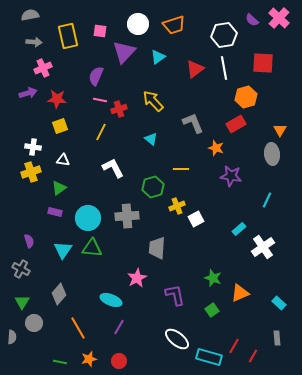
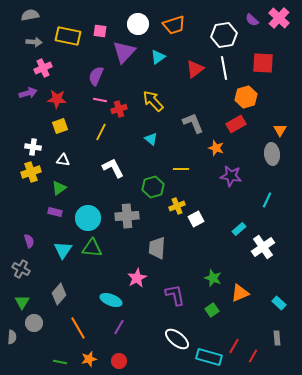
yellow rectangle at (68, 36): rotated 65 degrees counterclockwise
